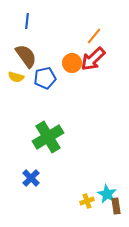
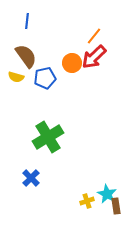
red arrow: moved 1 px right, 2 px up
